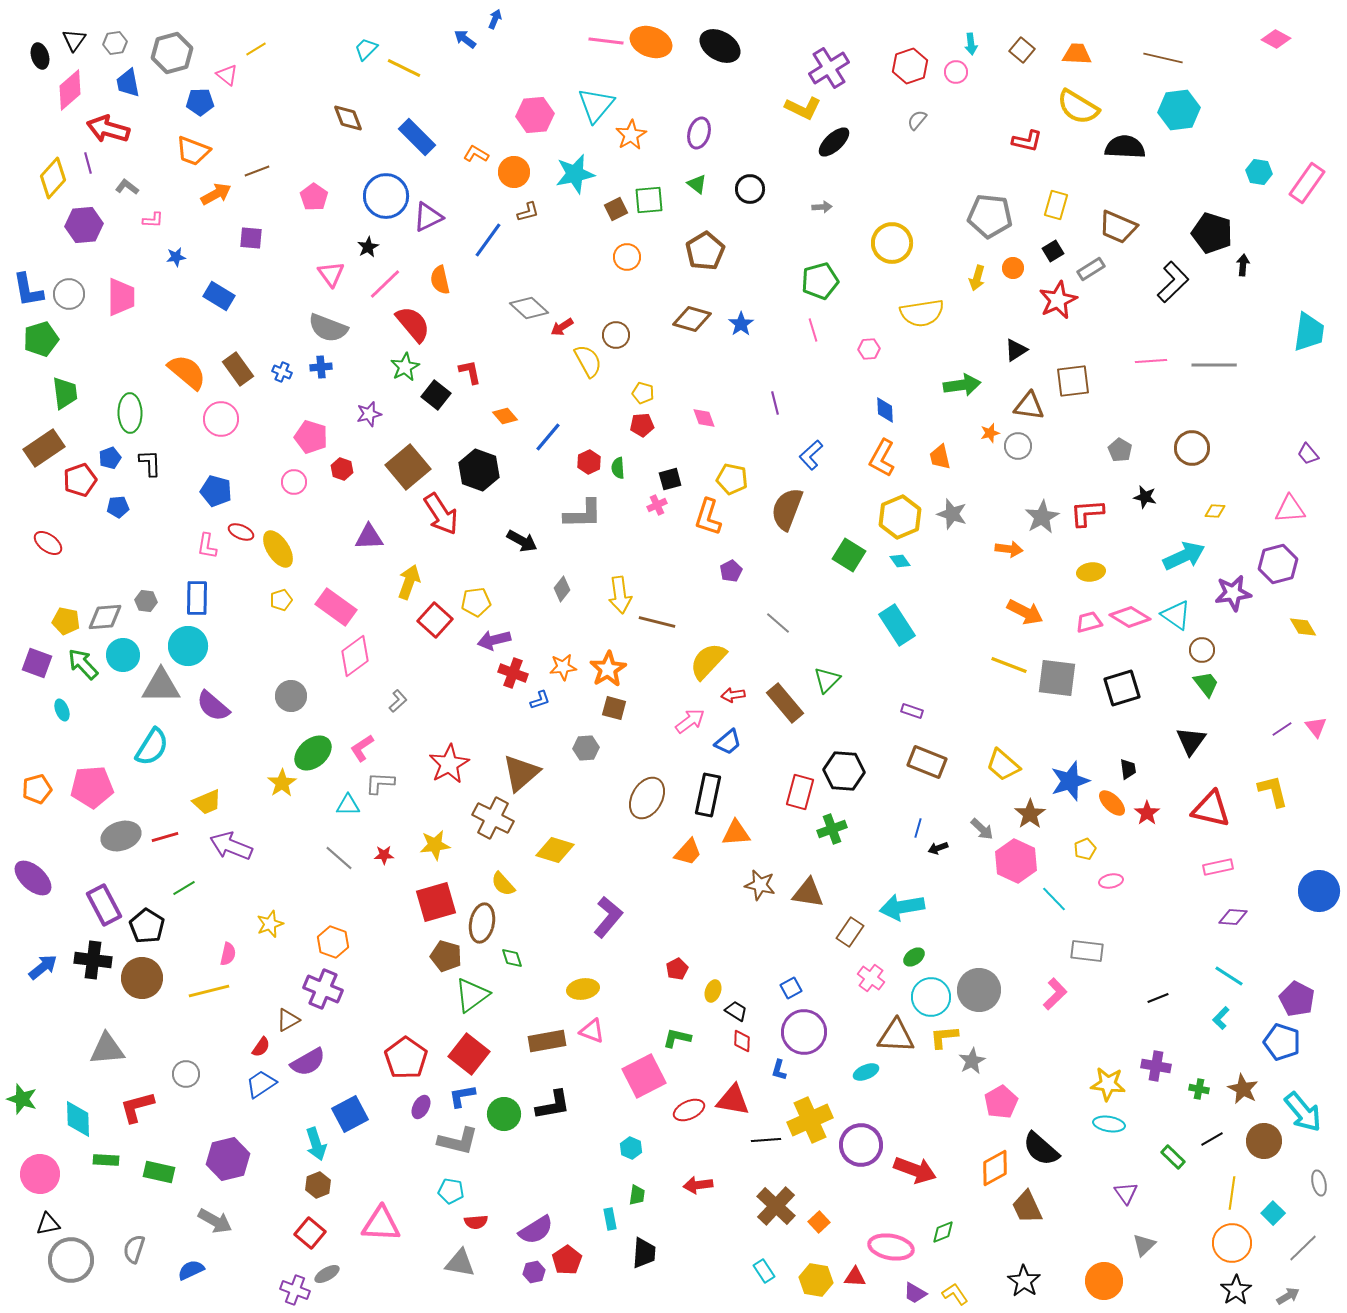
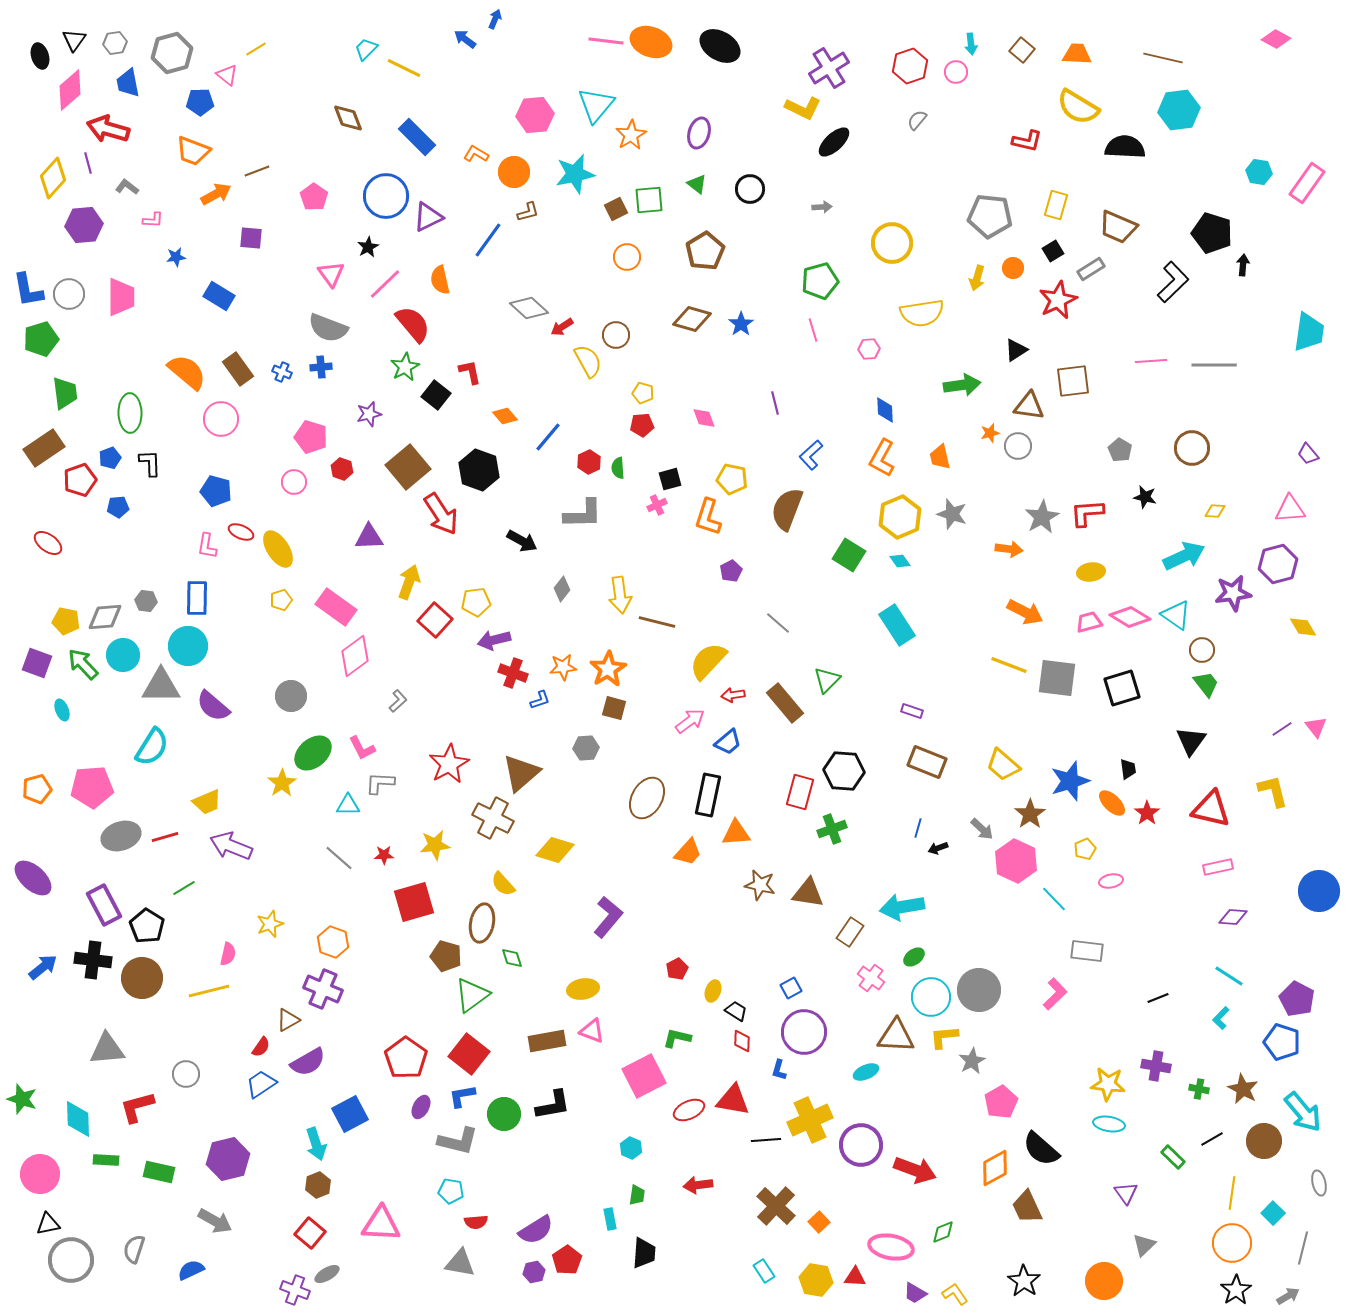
pink L-shape at (362, 748): rotated 84 degrees counterclockwise
red square at (436, 902): moved 22 px left
gray line at (1303, 1248): rotated 32 degrees counterclockwise
